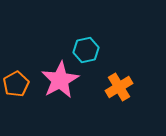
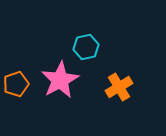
cyan hexagon: moved 3 px up
orange pentagon: rotated 10 degrees clockwise
